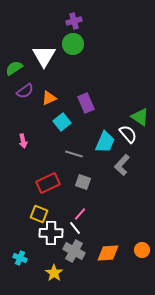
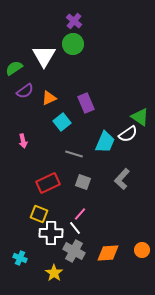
purple cross: rotated 35 degrees counterclockwise
white semicircle: rotated 96 degrees clockwise
gray L-shape: moved 14 px down
